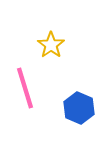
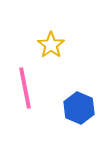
pink line: rotated 6 degrees clockwise
